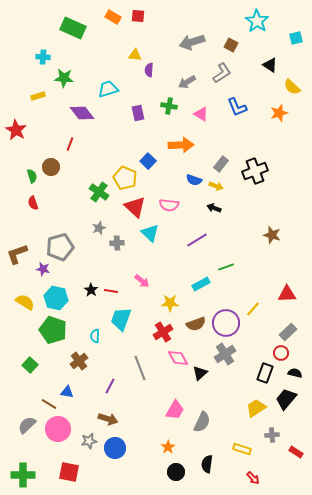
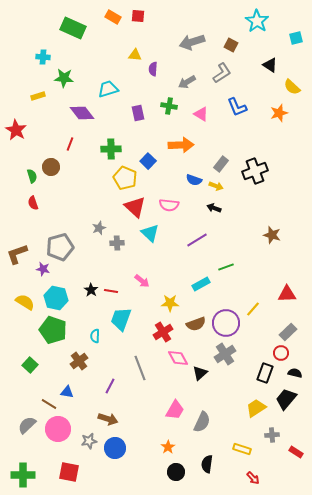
purple semicircle at (149, 70): moved 4 px right, 1 px up
green cross at (99, 192): moved 12 px right, 43 px up; rotated 36 degrees counterclockwise
